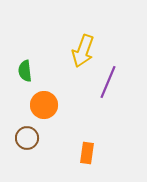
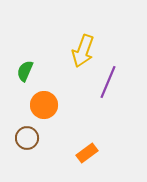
green semicircle: rotated 30 degrees clockwise
orange rectangle: rotated 45 degrees clockwise
